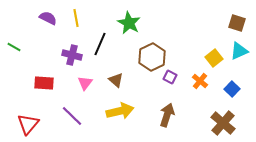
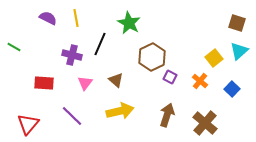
cyan triangle: rotated 18 degrees counterclockwise
brown cross: moved 18 px left
